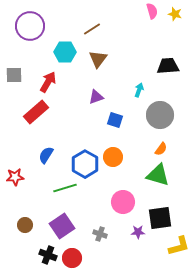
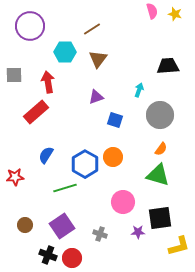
red arrow: rotated 40 degrees counterclockwise
